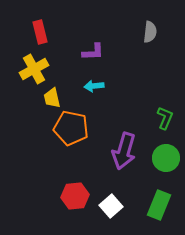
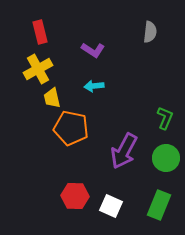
purple L-shape: moved 2 px up; rotated 35 degrees clockwise
yellow cross: moved 4 px right
purple arrow: rotated 12 degrees clockwise
red hexagon: rotated 8 degrees clockwise
white square: rotated 25 degrees counterclockwise
